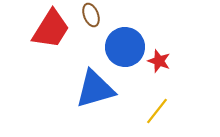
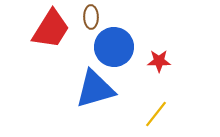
brown ellipse: moved 2 px down; rotated 20 degrees clockwise
blue circle: moved 11 px left
red star: rotated 20 degrees counterclockwise
yellow line: moved 1 px left, 3 px down
